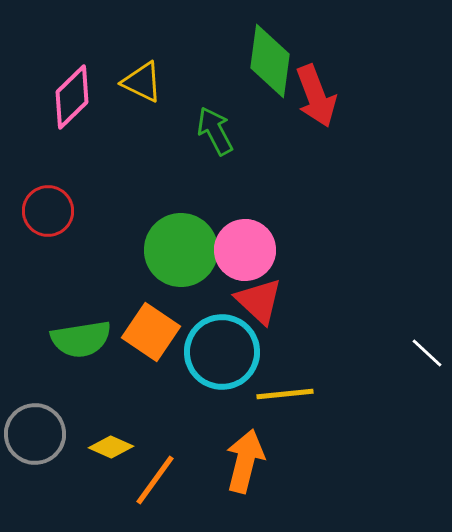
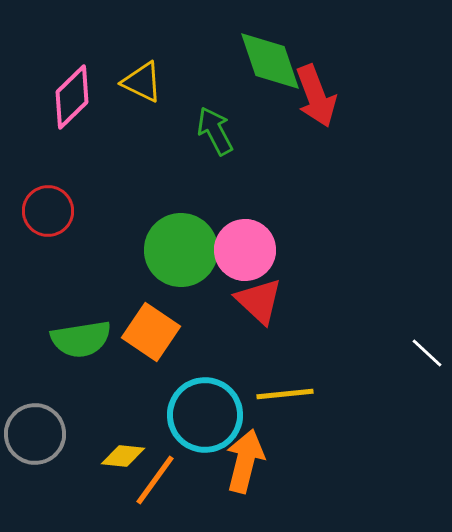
green diamond: rotated 26 degrees counterclockwise
cyan circle: moved 17 px left, 63 px down
yellow diamond: moved 12 px right, 9 px down; rotated 18 degrees counterclockwise
